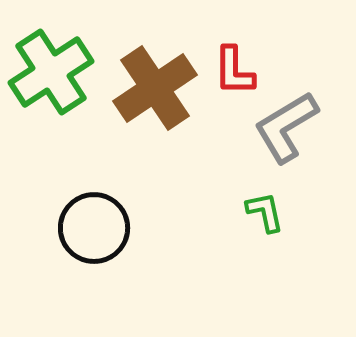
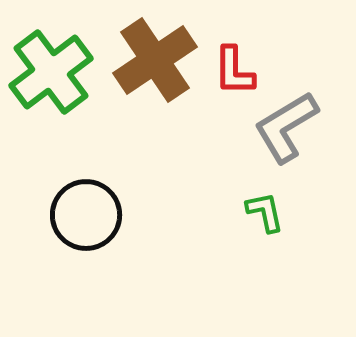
green cross: rotated 4 degrees counterclockwise
brown cross: moved 28 px up
black circle: moved 8 px left, 13 px up
